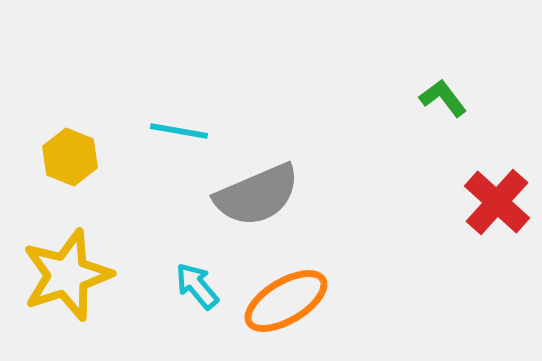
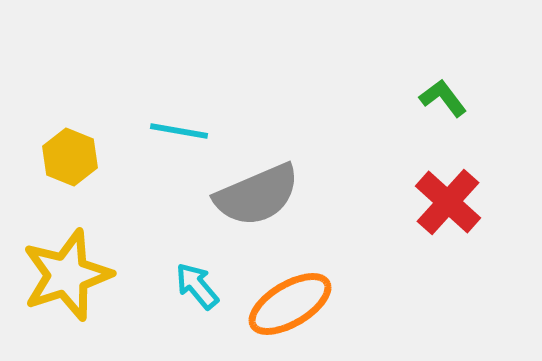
red cross: moved 49 px left
orange ellipse: moved 4 px right, 3 px down
